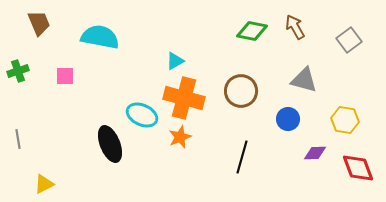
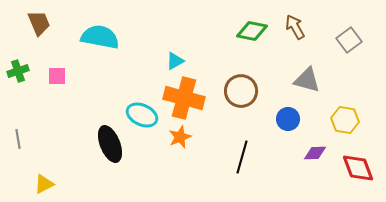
pink square: moved 8 px left
gray triangle: moved 3 px right
